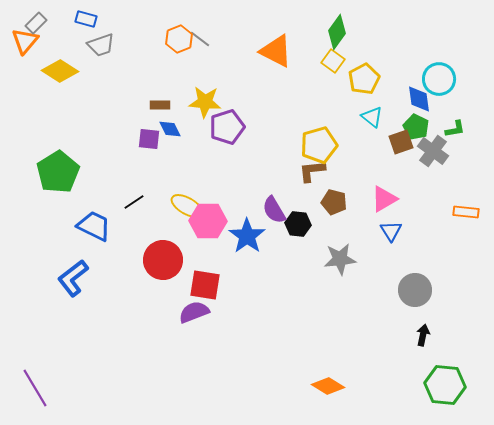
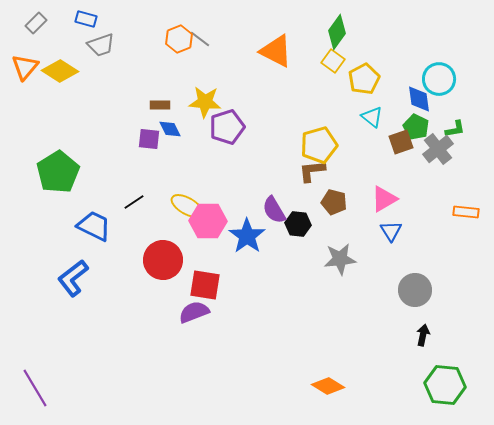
orange triangle at (25, 41): moved 26 px down
gray cross at (433, 151): moved 5 px right, 2 px up; rotated 16 degrees clockwise
